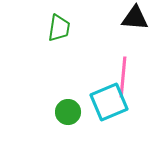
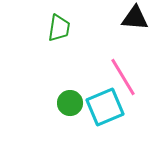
pink line: rotated 36 degrees counterclockwise
cyan square: moved 4 px left, 5 px down
green circle: moved 2 px right, 9 px up
